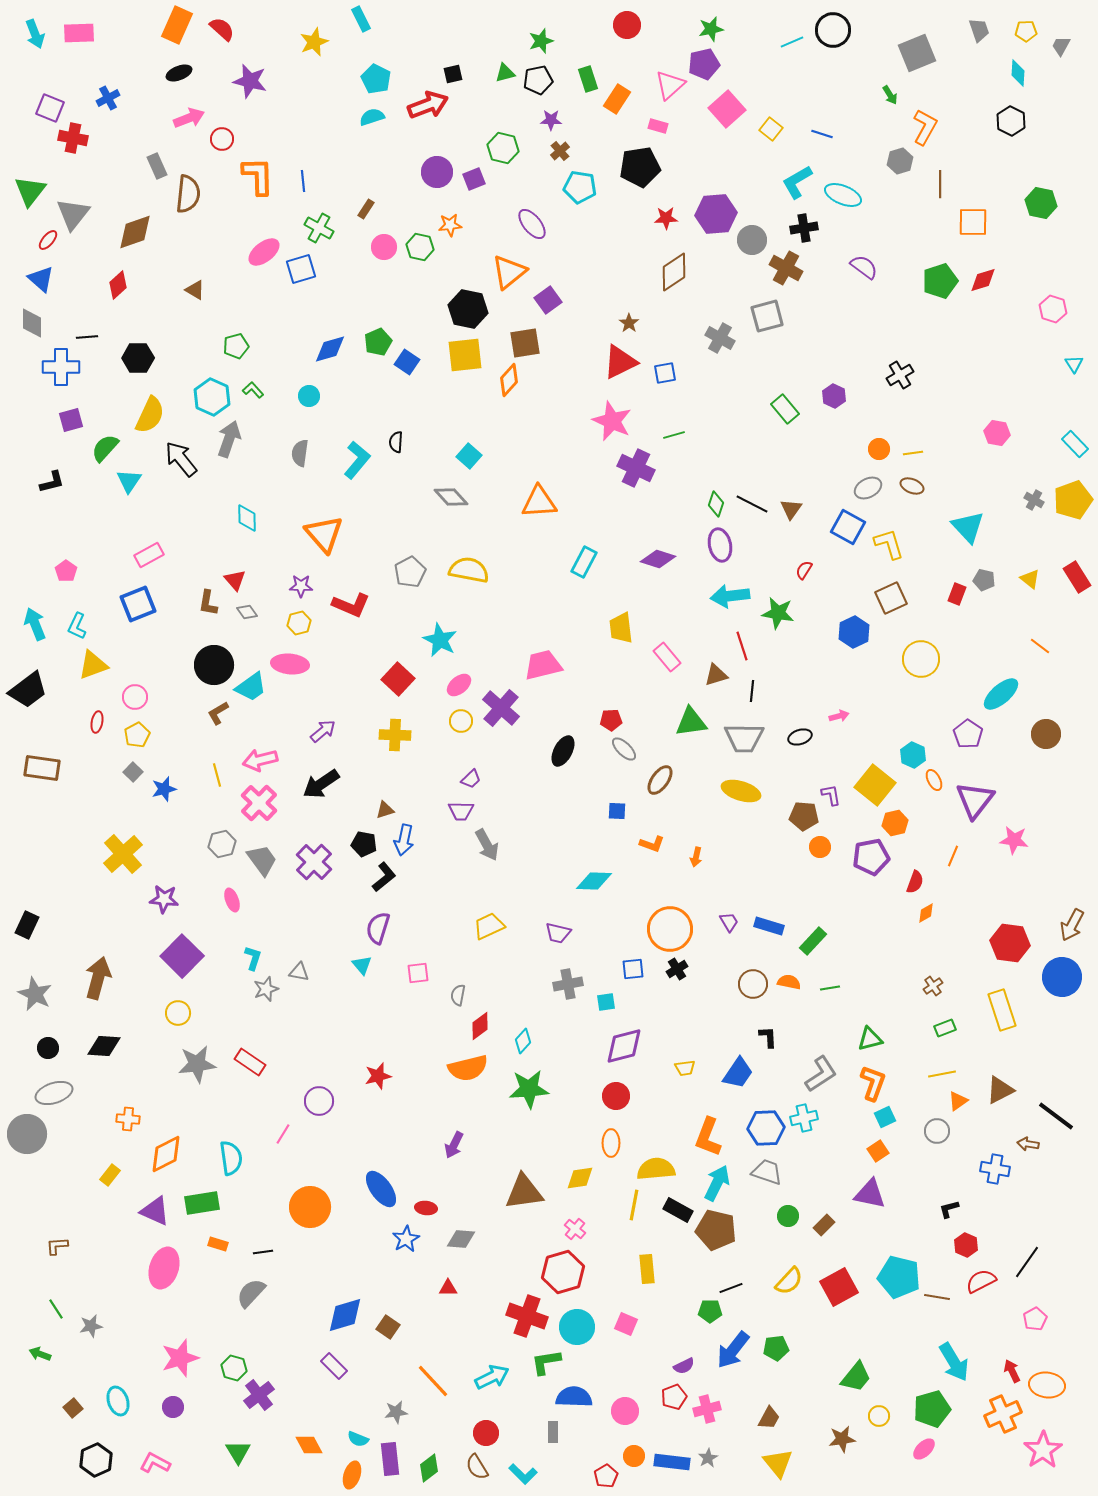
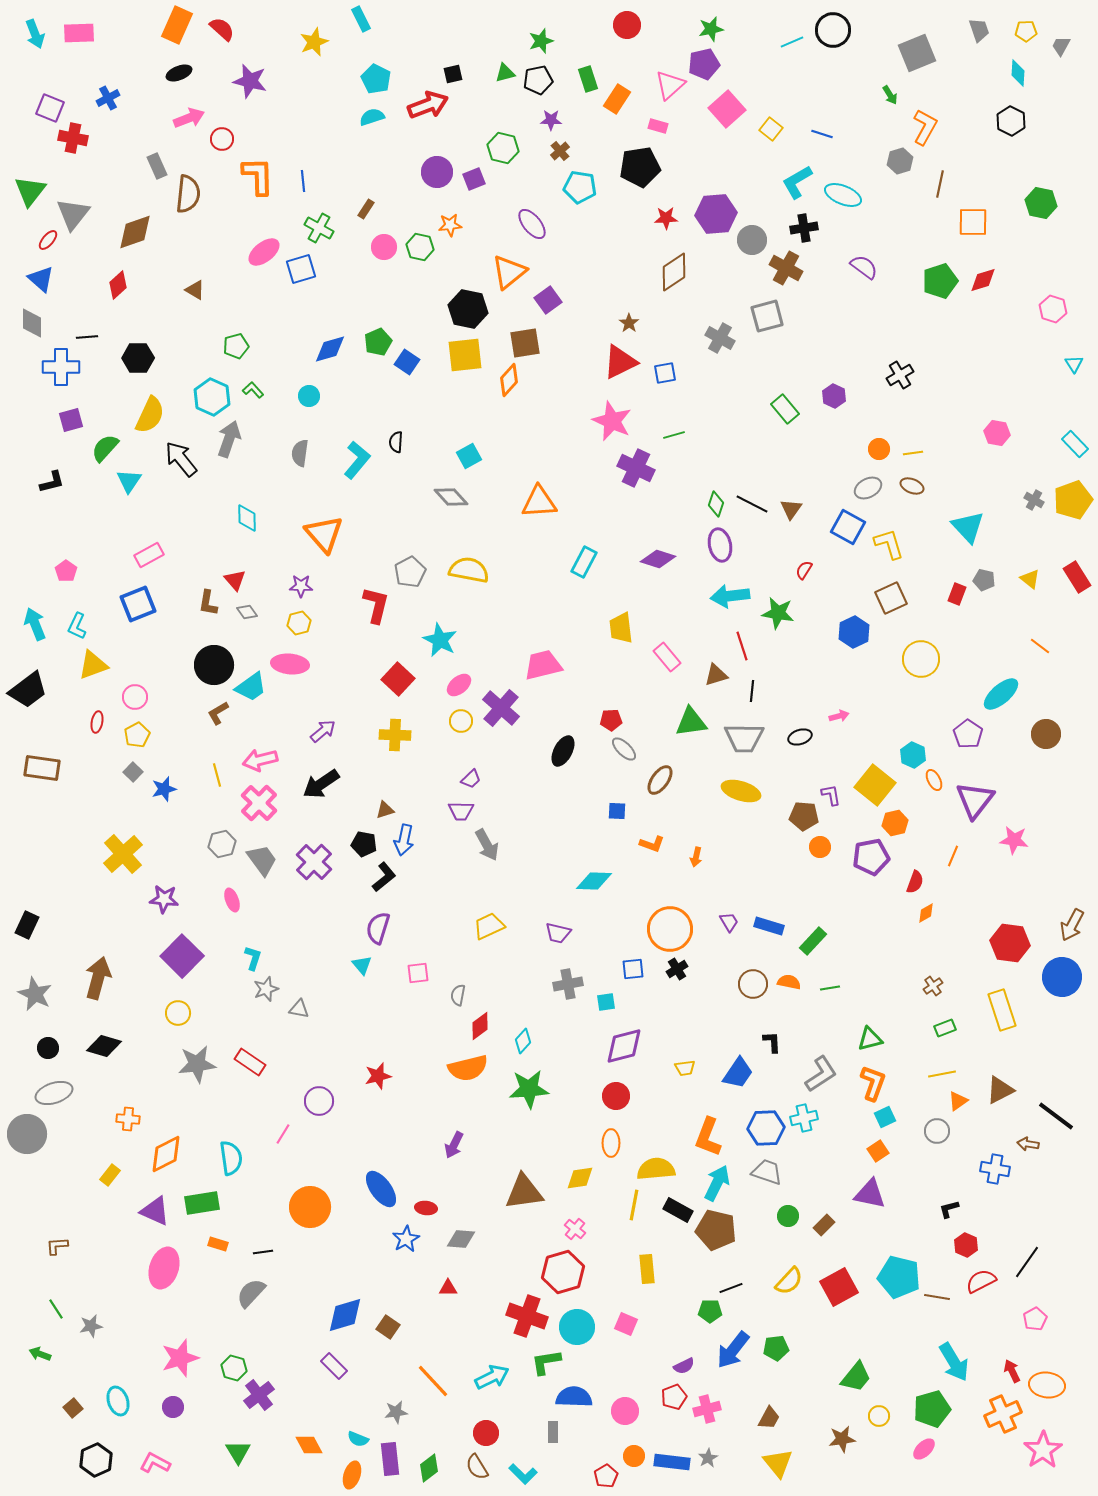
brown line at (940, 184): rotated 12 degrees clockwise
cyan square at (469, 456): rotated 20 degrees clockwise
red L-shape at (351, 605): moved 25 px right; rotated 99 degrees counterclockwise
gray triangle at (299, 972): moved 37 px down
black L-shape at (768, 1037): moved 4 px right, 5 px down
black diamond at (104, 1046): rotated 12 degrees clockwise
